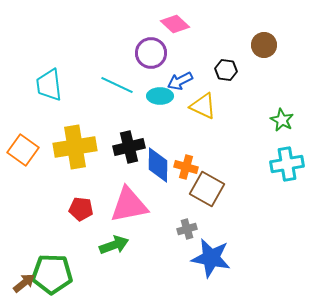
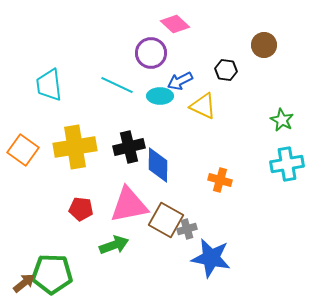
orange cross: moved 34 px right, 13 px down
brown square: moved 41 px left, 31 px down
